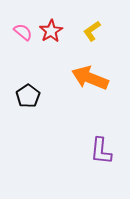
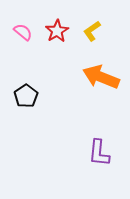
red star: moved 6 px right
orange arrow: moved 11 px right, 1 px up
black pentagon: moved 2 px left
purple L-shape: moved 2 px left, 2 px down
